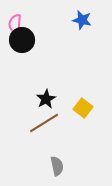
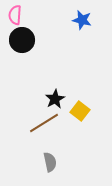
pink semicircle: moved 9 px up
black star: moved 9 px right
yellow square: moved 3 px left, 3 px down
gray semicircle: moved 7 px left, 4 px up
